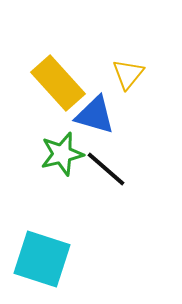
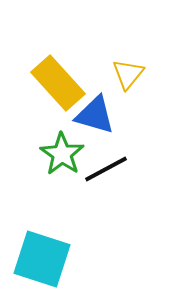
green star: rotated 24 degrees counterclockwise
black line: rotated 69 degrees counterclockwise
